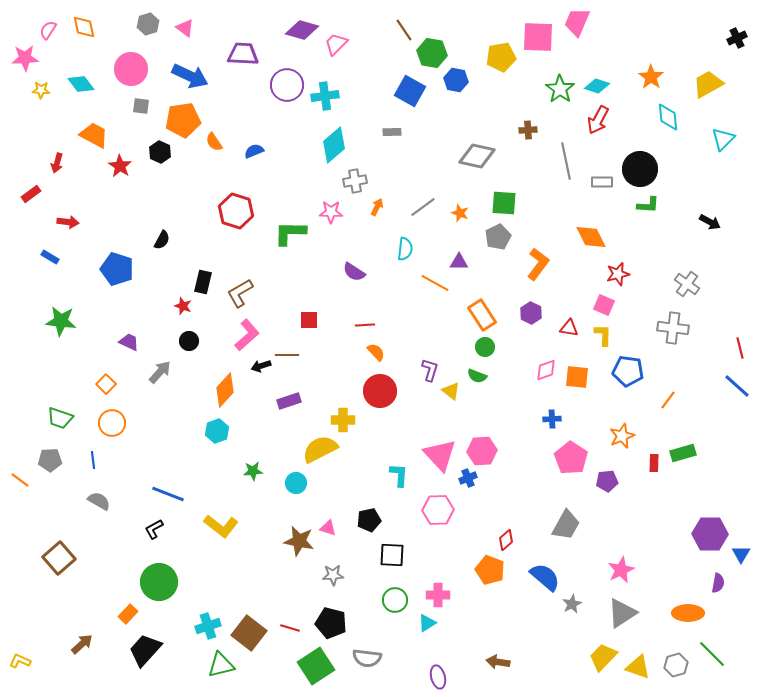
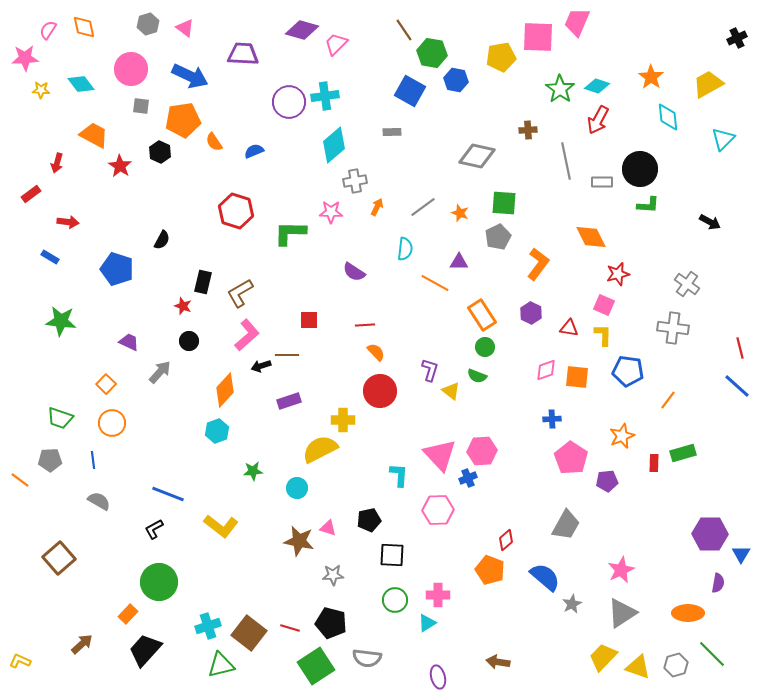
purple circle at (287, 85): moved 2 px right, 17 px down
cyan circle at (296, 483): moved 1 px right, 5 px down
